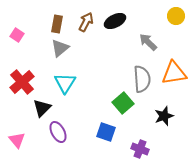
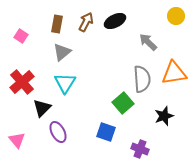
pink square: moved 4 px right, 1 px down
gray triangle: moved 2 px right, 4 px down
